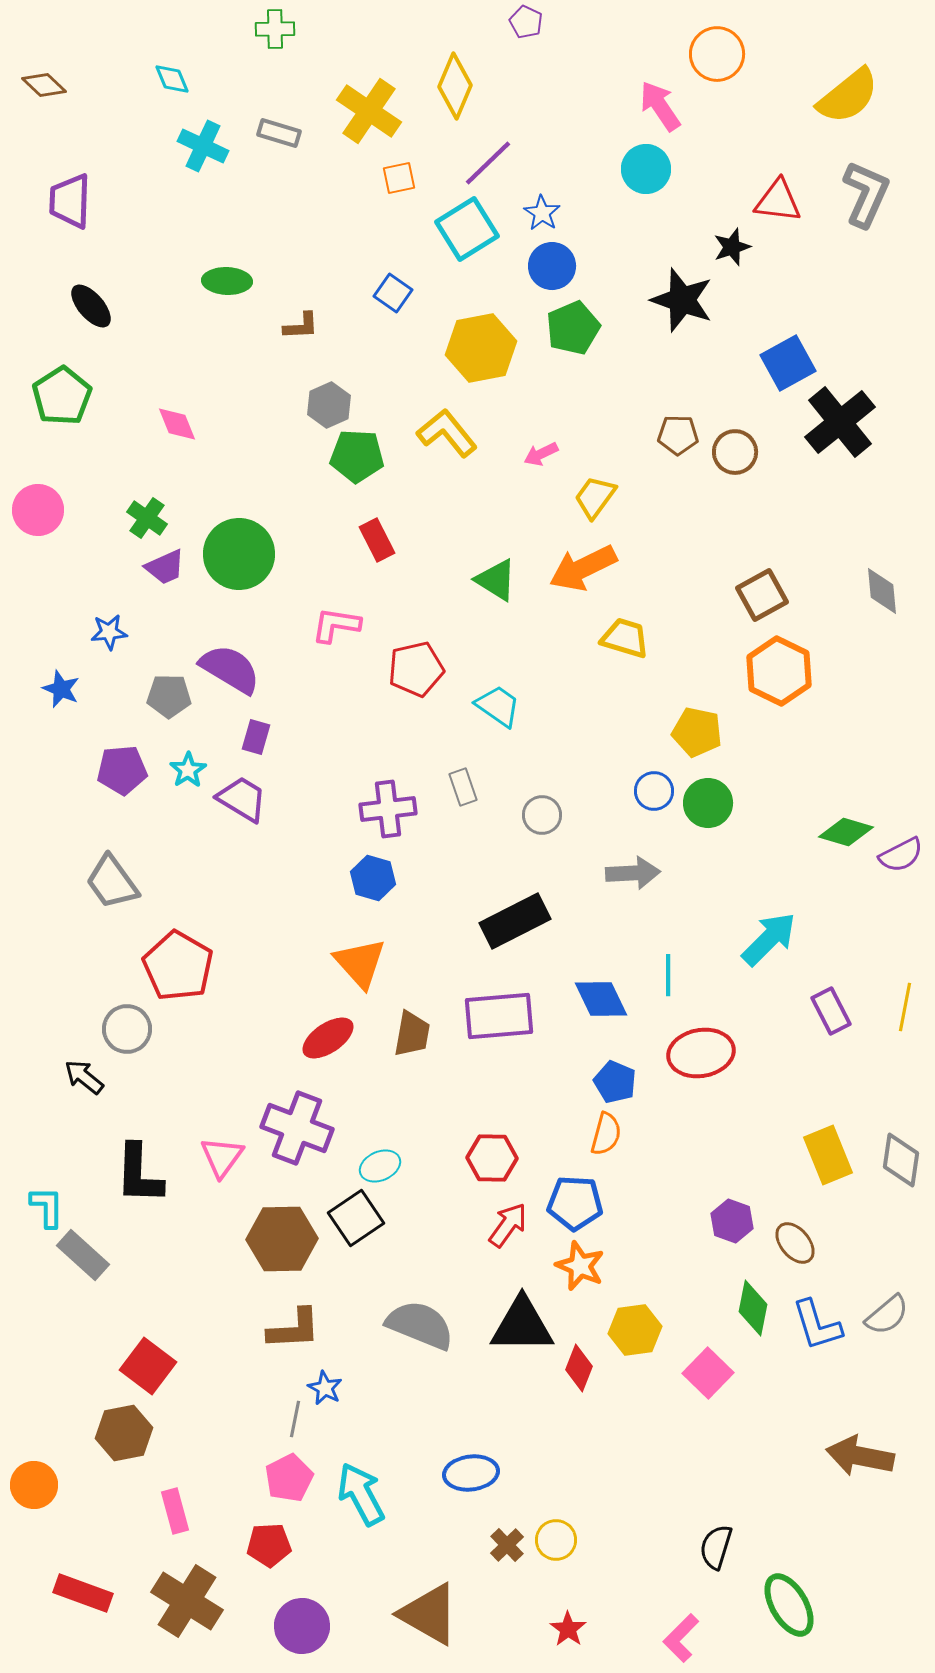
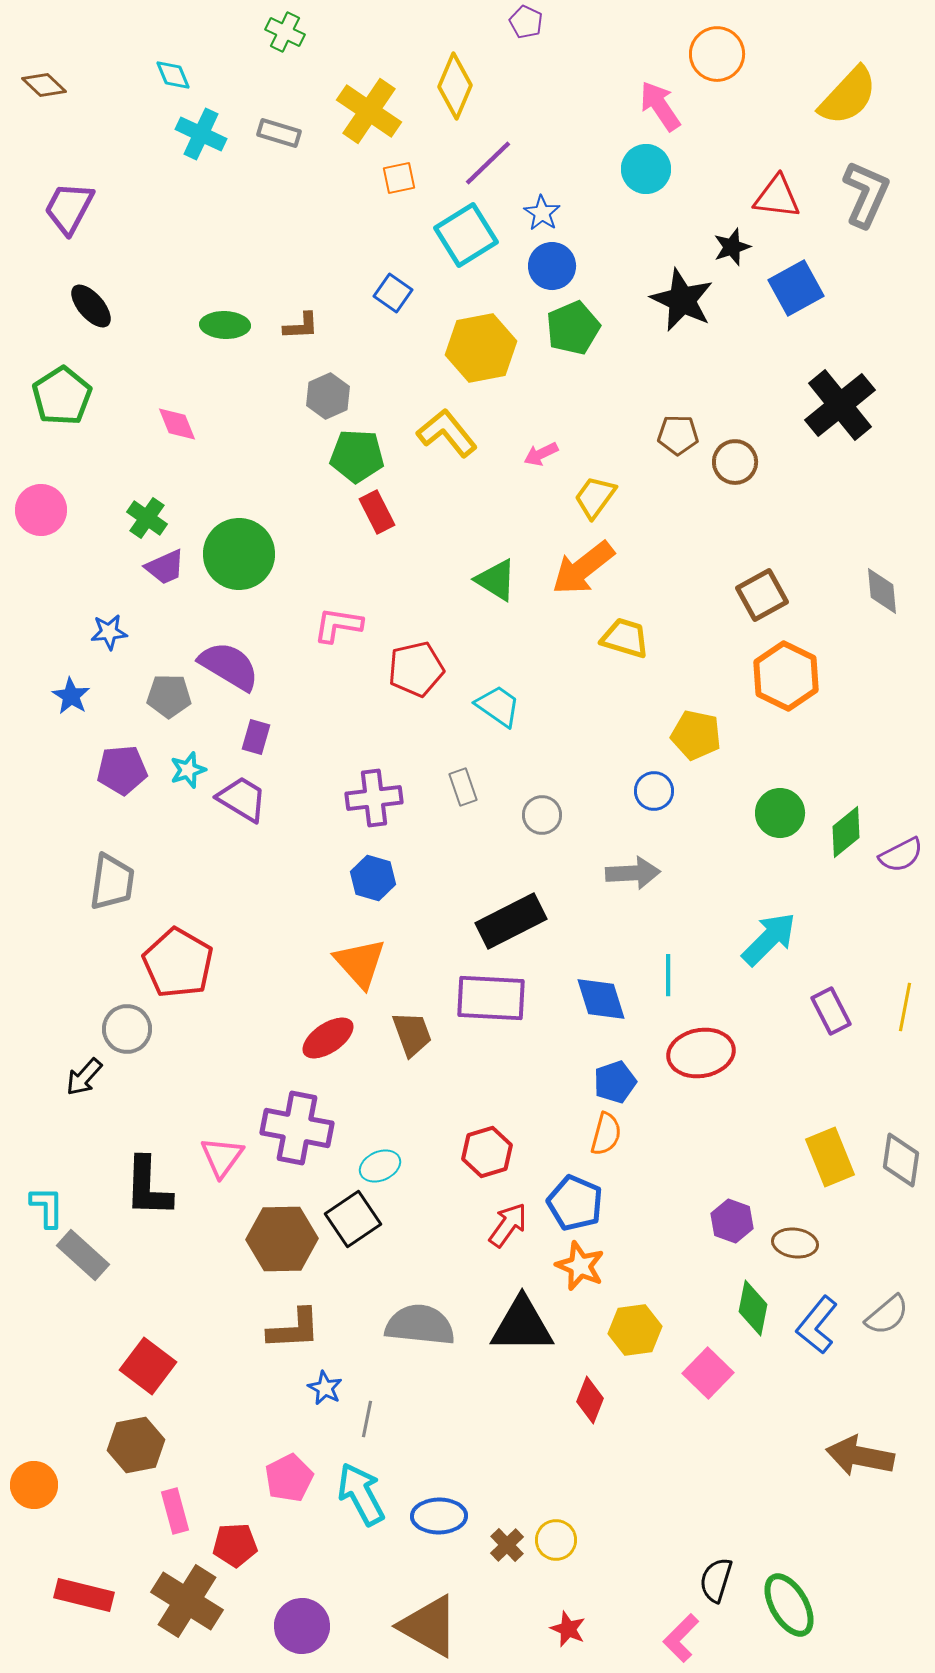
green cross at (275, 29): moved 10 px right, 3 px down; rotated 27 degrees clockwise
cyan diamond at (172, 79): moved 1 px right, 4 px up
yellow semicircle at (848, 96): rotated 8 degrees counterclockwise
cyan cross at (203, 146): moved 2 px left, 12 px up
purple trapezoid at (70, 201): moved 1 px left, 7 px down; rotated 26 degrees clockwise
red triangle at (778, 201): moved 1 px left, 4 px up
cyan square at (467, 229): moved 1 px left, 6 px down
green ellipse at (227, 281): moved 2 px left, 44 px down
black star at (682, 300): rotated 6 degrees clockwise
blue square at (788, 363): moved 8 px right, 75 px up
gray hexagon at (329, 405): moved 1 px left, 9 px up
black cross at (840, 422): moved 17 px up
brown circle at (735, 452): moved 10 px down
pink circle at (38, 510): moved 3 px right
red rectangle at (377, 540): moved 28 px up
orange arrow at (583, 568): rotated 12 degrees counterclockwise
pink L-shape at (336, 625): moved 2 px right
purple semicircle at (230, 669): moved 1 px left, 3 px up
orange hexagon at (779, 671): moved 7 px right, 5 px down
blue star at (61, 689): moved 10 px right, 7 px down; rotated 9 degrees clockwise
yellow pentagon at (697, 732): moved 1 px left, 3 px down
cyan star at (188, 770): rotated 15 degrees clockwise
green circle at (708, 803): moved 72 px right, 10 px down
purple cross at (388, 809): moved 14 px left, 11 px up
green diamond at (846, 832): rotated 56 degrees counterclockwise
gray trapezoid at (112, 882): rotated 136 degrees counterclockwise
black rectangle at (515, 921): moved 4 px left
red pentagon at (178, 966): moved 3 px up
blue diamond at (601, 999): rotated 8 degrees clockwise
purple rectangle at (499, 1016): moved 8 px left, 18 px up; rotated 8 degrees clockwise
brown trapezoid at (412, 1034): rotated 30 degrees counterclockwise
black arrow at (84, 1077): rotated 87 degrees counterclockwise
blue pentagon at (615, 1082): rotated 30 degrees clockwise
purple cross at (297, 1128): rotated 10 degrees counterclockwise
yellow rectangle at (828, 1155): moved 2 px right, 2 px down
red hexagon at (492, 1158): moved 5 px left, 6 px up; rotated 18 degrees counterclockwise
black L-shape at (139, 1174): moved 9 px right, 13 px down
blue pentagon at (575, 1203): rotated 20 degrees clockwise
black square at (356, 1218): moved 3 px left, 1 px down
brown ellipse at (795, 1243): rotated 42 degrees counterclockwise
gray semicircle at (420, 1325): rotated 16 degrees counterclockwise
blue L-shape at (817, 1325): rotated 56 degrees clockwise
red diamond at (579, 1368): moved 11 px right, 32 px down
gray line at (295, 1419): moved 72 px right
brown hexagon at (124, 1433): moved 12 px right, 12 px down
blue ellipse at (471, 1473): moved 32 px left, 43 px down; rotated 6 degrees clockwise
red pentagon at (269, 1545): moved 34 px left
black semicircle at (716, 1547): moved 33 px down
red rectangle at (83, 1593): moved 1 px right, 2 px down; rotated 6 degrees counterclockwise
brown triangle at (429, 1614): moved 12 px down
red star at (568, 1629): rotated 12 degrees counterclockwise
